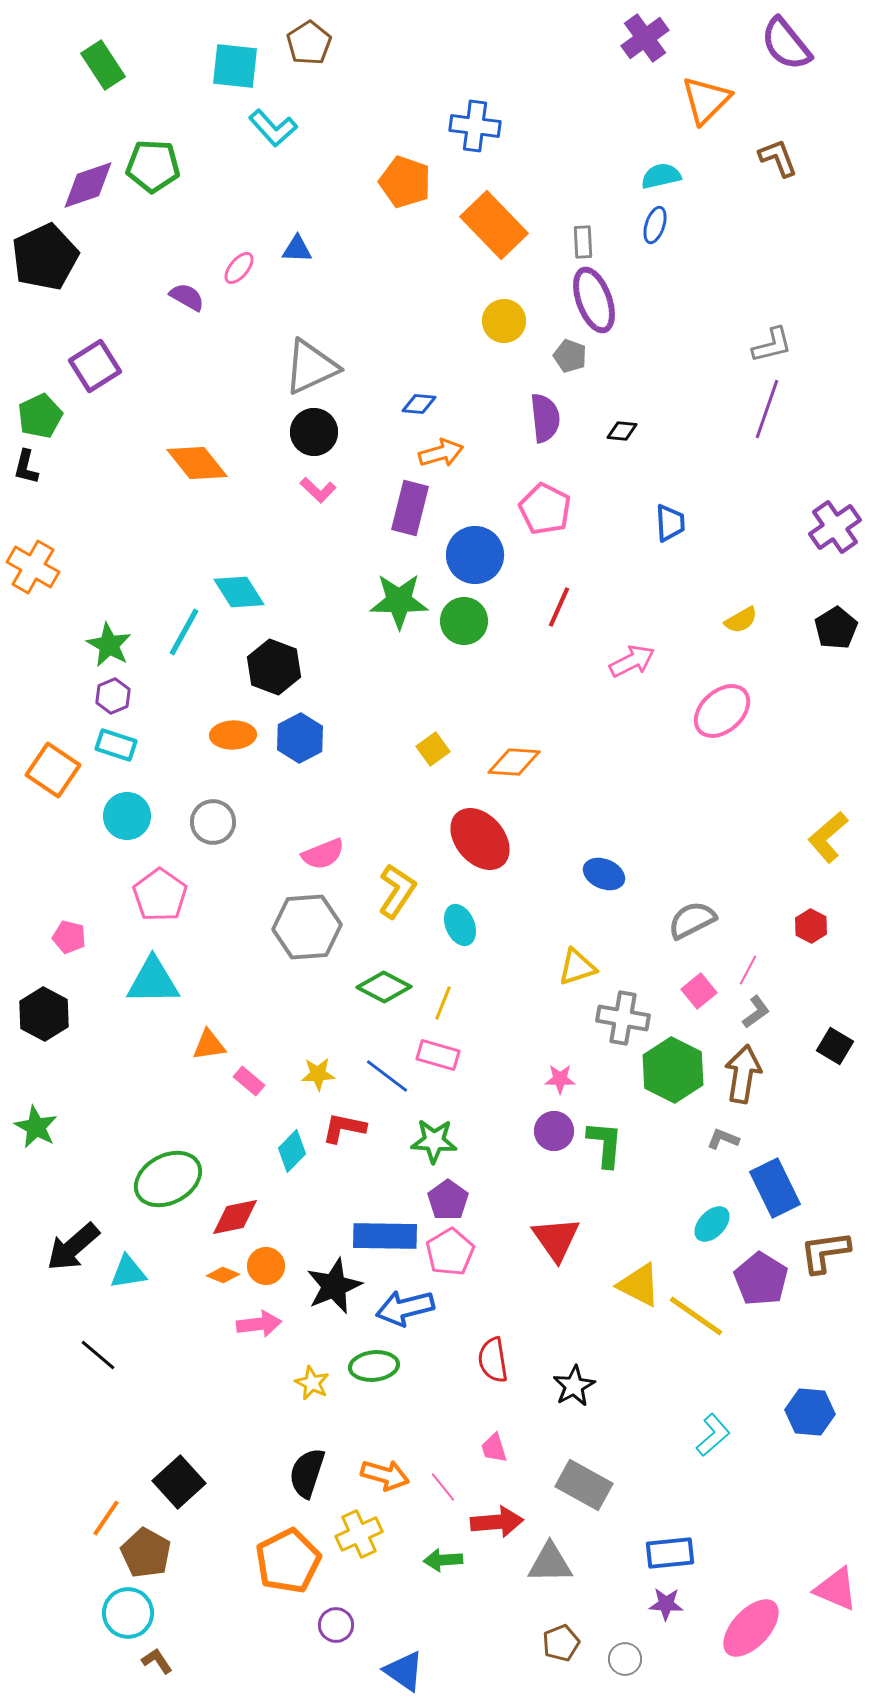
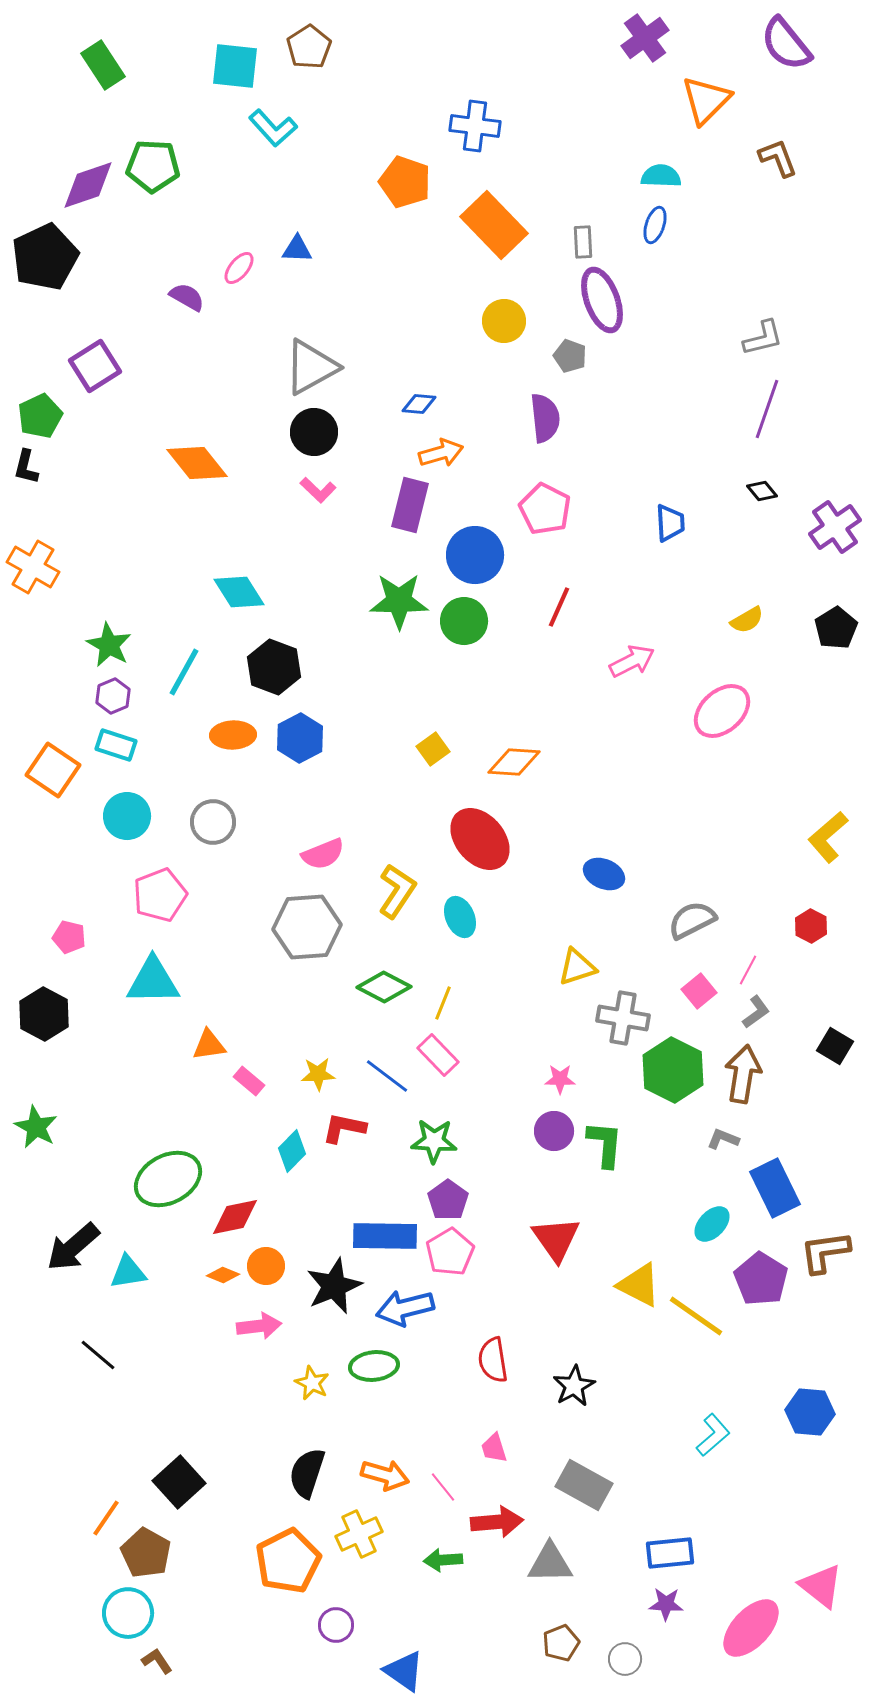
brown pentagon at (309, 43): moved 4 px down
cyan semicircle at (661, 176): rotated 15 degrees clockwise
purple ellipse at (594, 300): moved 8 px right
gray L-shape at (772, 345): moved 9 px left, 7 px up
gray triangle at (311, 367): rotated 4 degrees counterclockwise
black diamond at (622, 431): moved 140 px right, 60 px down; rotated 44 degrees clockwise
purple rectangle at (410, 508): moved 3 px up
yellow semicircle at (741, 620): moved 6 px right
cyan line at (184, 632): moved 40 px down
pink pentagon at (160, 895): rotated 16 degrees clockwise
cyan ellipse at (460, 925): moved 8 px up
pink rectangle at (438, 1055): rotated 30 degrees clockwise
pink arrow at (259, 1324): moved 2 px down
pink triangle at (836, 1589): moved 15 px left, 3 px up; rotated 15 degrees clockwise
